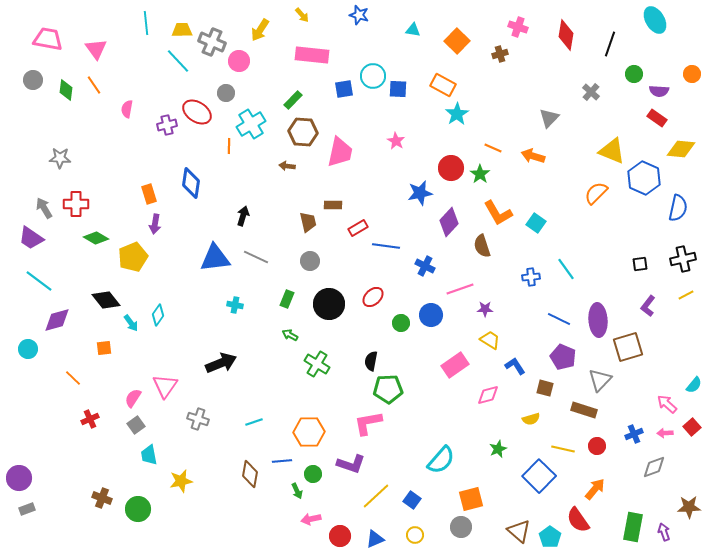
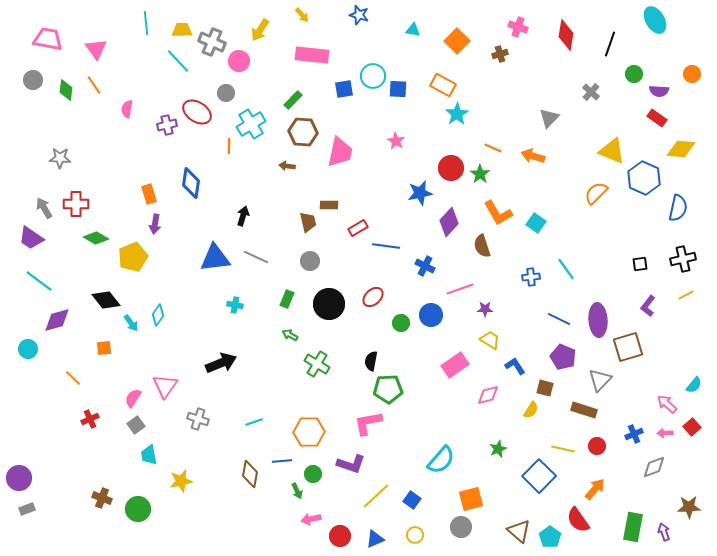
brown rectangle at (333, 205): moved 4 px left
yellow semicircle at (531, 419): moved 9 px up; rotated 42 degrees counterclockwise
